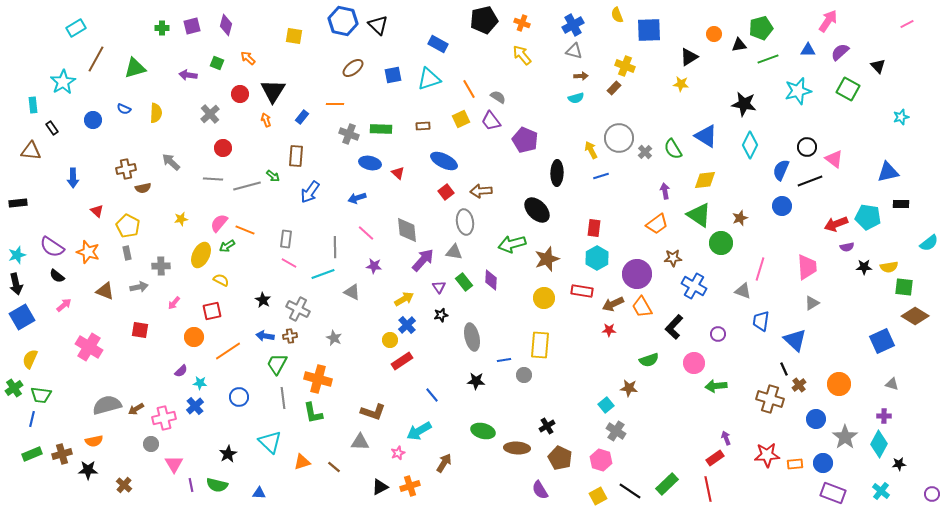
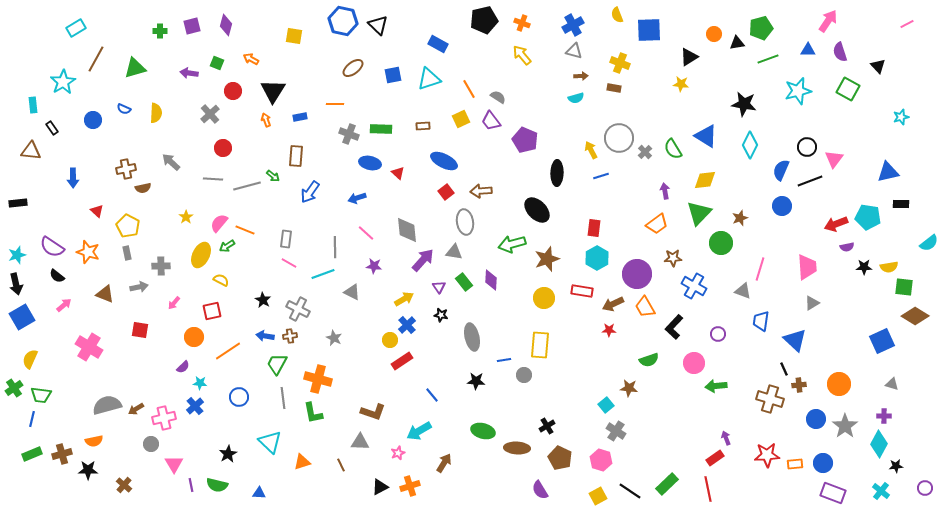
green cross at (162, 28): moved 2 px left, 3 px down
black triangle at (739, 45): moved 2 px left, 2 px up
purple semicircle at (840, 52): rotated 66 degrees counterclockwise
orange arrow at (248, 58): moved 3 px right, 1 px down; rotated 14 degrees counterclockwise
yellow cross at (625, 66): moved 5 px left, 3 px up
purple arrow at (188, 75): moved 1 px right, 2 px up
brown rectangle at (614, 88): rotated 56 degrees clockwise
red circle at (240, 94): moved 7 px left, 3 px up
blue rectangle at (302, 117): moved 2 px left; rotated 40 degrees clockwise
pink triangle at (834, 159): rotated 30 degrees clockwise
green triangle at (699, 215): moved 2 px up; rotated 40 degrees clockwise
yellow star at (181, 219): moved 5 px right, 2 px up; rotated 24 degrees counterclockwise
brown triangle at (105, 291): moved 3 px down
orange trapezoid at (642, 307): moved 3 px right
black star at (441, 315): rotated 24 degrees clockwise
purple semicircle at (181, 371): moved 2 px right, 4 px up
brown cross at (799, 385): rotated 32 degrees clockwise
gray star at (845, 437): moved 11 px up
black star at (899, 464): moved 3 px left, 2 px down
brown line at (334, 467): moved 7 px right, 2 px up; rotated 24 degrees clockwise
purple circle at (932, 494): moved 7 px left, 6 px up
